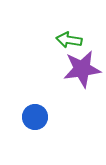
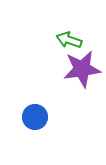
green arrow: rotated 10 degrees clockwise
